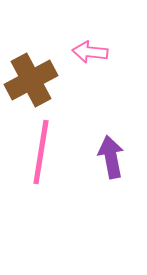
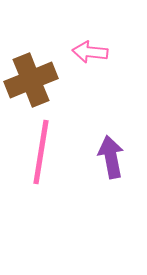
brown cross: rotated 6 degrees clockwise
